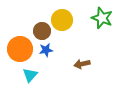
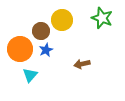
brown circle: moved 1 px left
blue star: rotated 16 degrees counterclockwise
